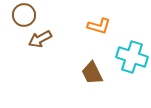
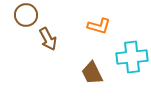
brown circle: moved 2 px right
brown arrow: moved 8 px right; rotated 90 degrees counterclockwise
cyan cross: rotated 24 degrees counterclockwise
